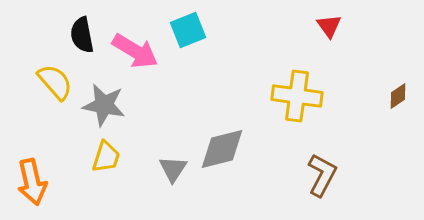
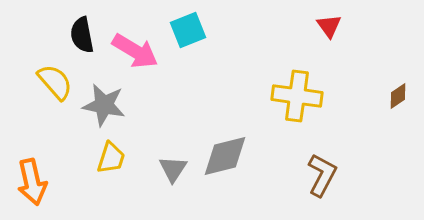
gray diamond: moved 3 px right, 7 px down
yellow trapezoid: moved 5 px right, 1 px down
